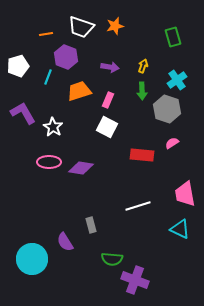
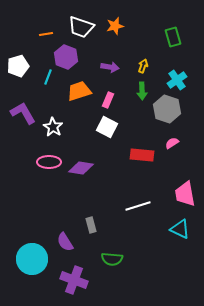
purple cross: moved 61 px left
